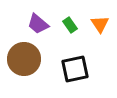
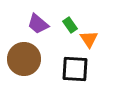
orange triangle: moved 11 px left, 15 px down
black square: rotated 16 degrees clockwise
